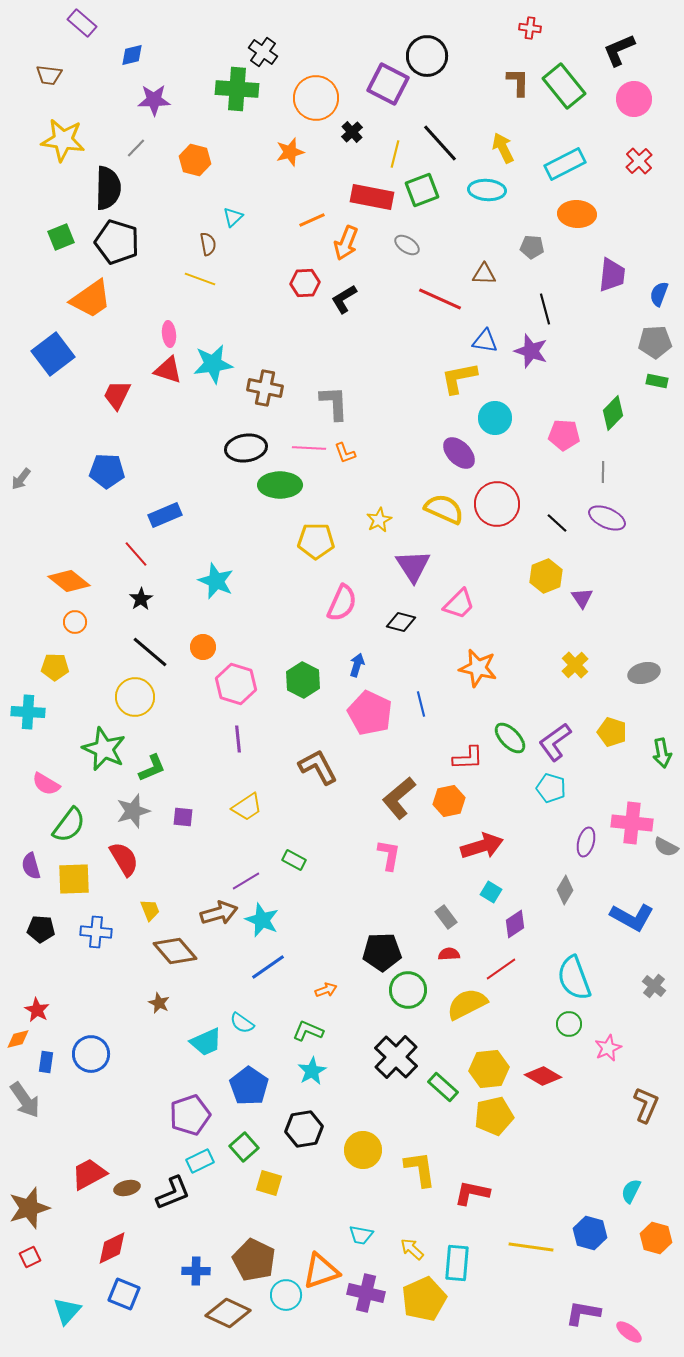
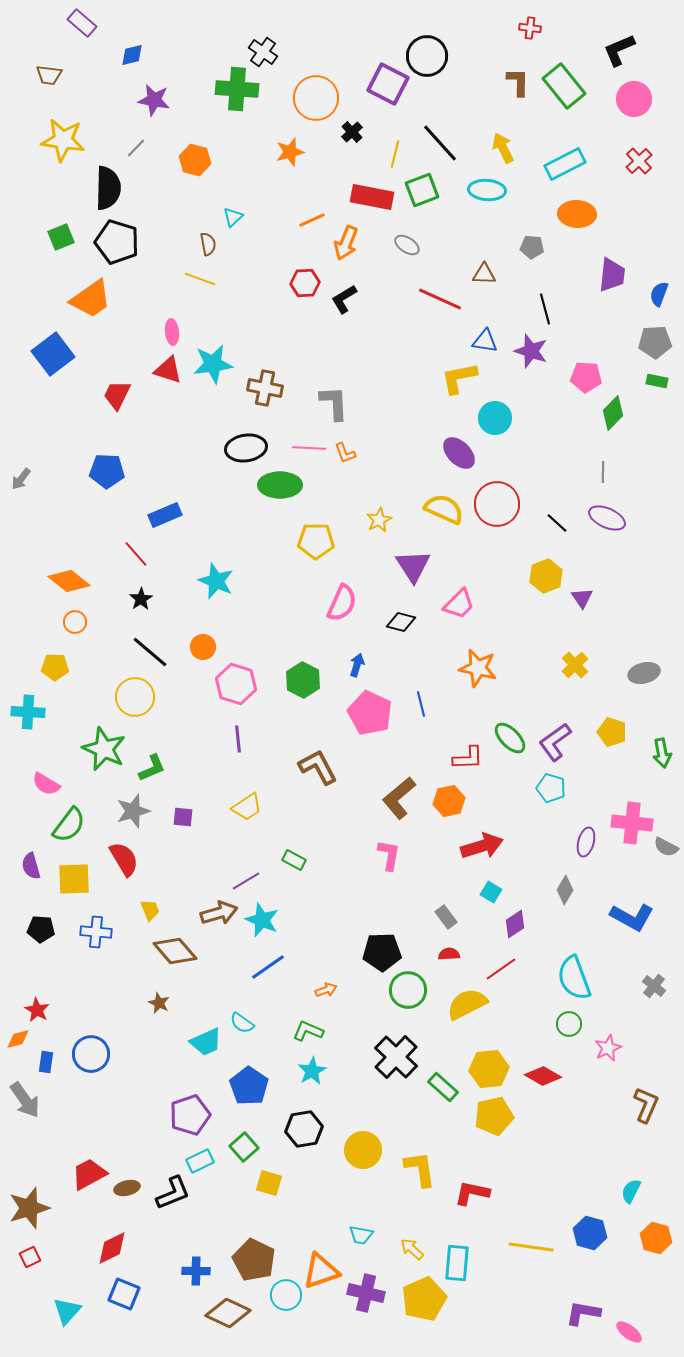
purple star at (154, 100): rotated 12 degrees clockwise
pink ellipse at (169, 334): moved 3 px right, 2 px up
pink pentagon at (564, 435): moved 22 px right, 58 px up
